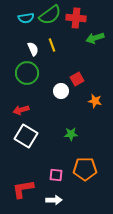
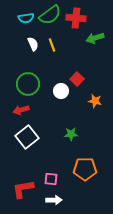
white semicircle: moved 5 px up
green circle: moved 1 px right, 11 px down
red square: rotated 16 degrees counterclockwise
white square: moved 1 px right, 1 px down; rotated 20 degrees clockwise
pink square: moved 5 px left, 4 px down
